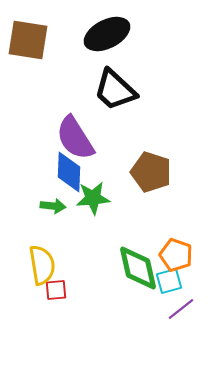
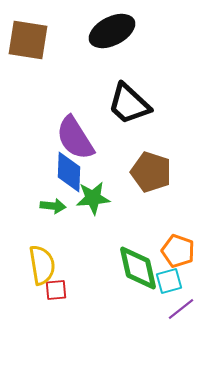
black ellipse: moved 5 px right, 3 px up
black trapezoid: moved 14 px right, 14 px down
orange pentagon: moved 2 px right, 4 px up
